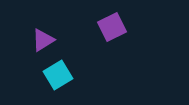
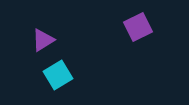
purple square: moved 26 px right
